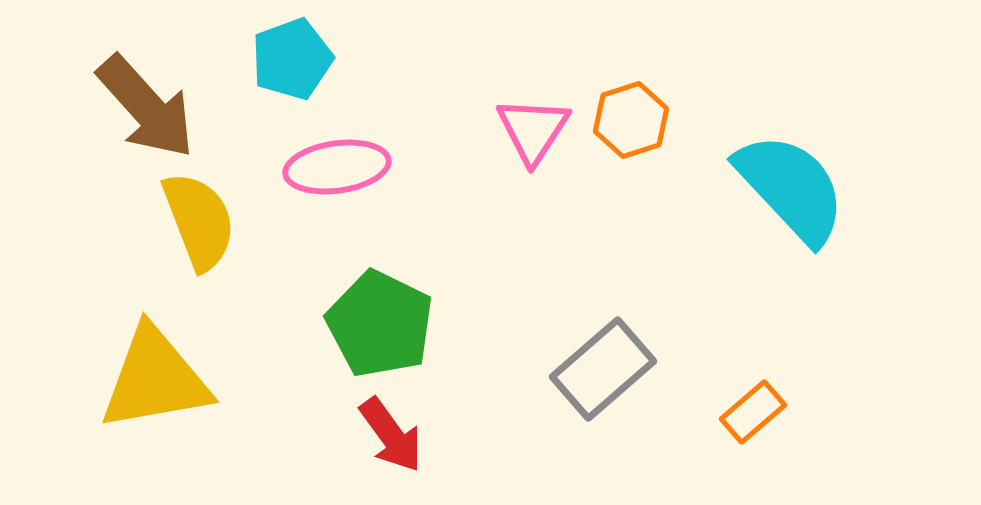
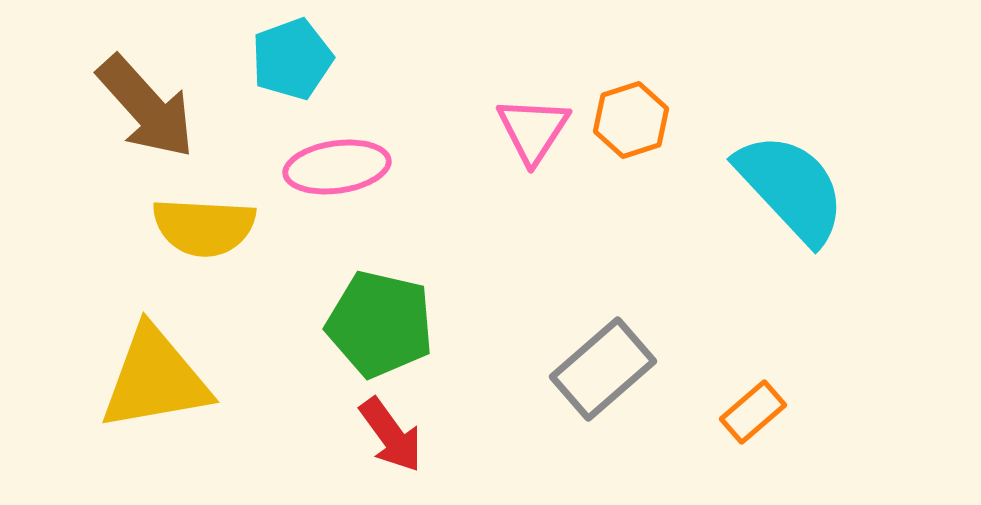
yellow semicircle: moved 5 px right, 6 px down; rotated 114 degrees clockwise
green pentagon: rotated 13 degrees counterclockwise
